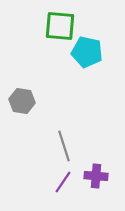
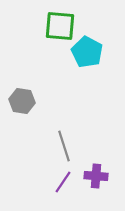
cyan pentagon: rotated 16 degrees clockwise
